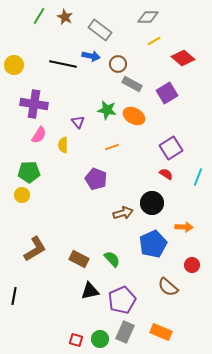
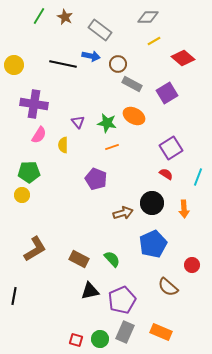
green star at (107, 110): moved 13 px down
orange arrow at (184, 227): moved 18 px up; rotated 84 degrees clockwise
